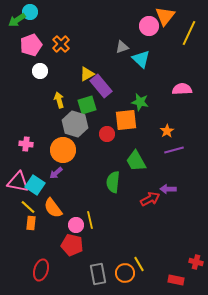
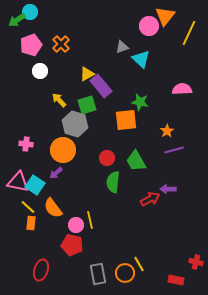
yellow arrow at (59, 100): rotated 28 degrees counterclockwise
red circle at (107, 134): moved 24 px down
